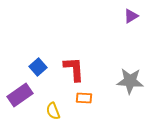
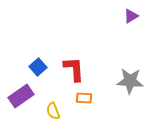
purple rectangle: moved 1 px right, 1 px down
